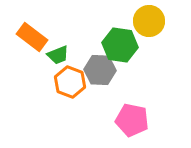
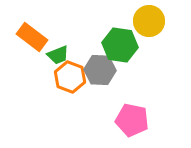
orange hexagon: moved 5 px up
